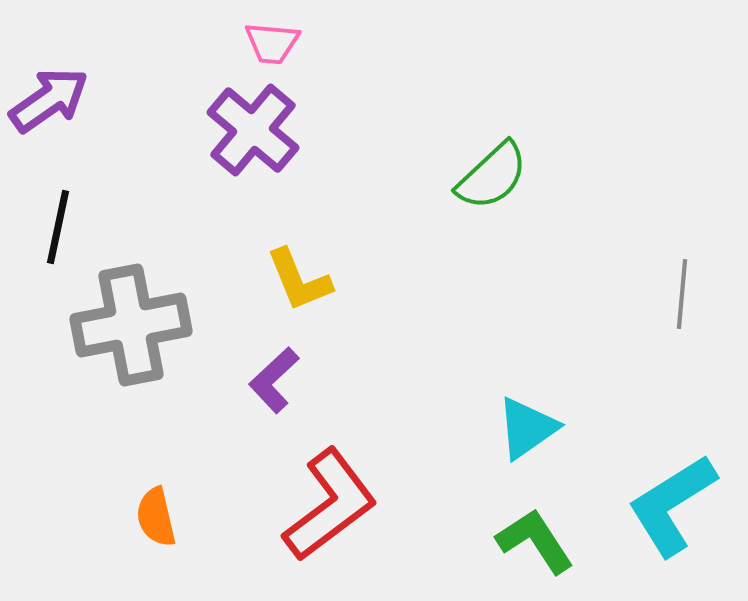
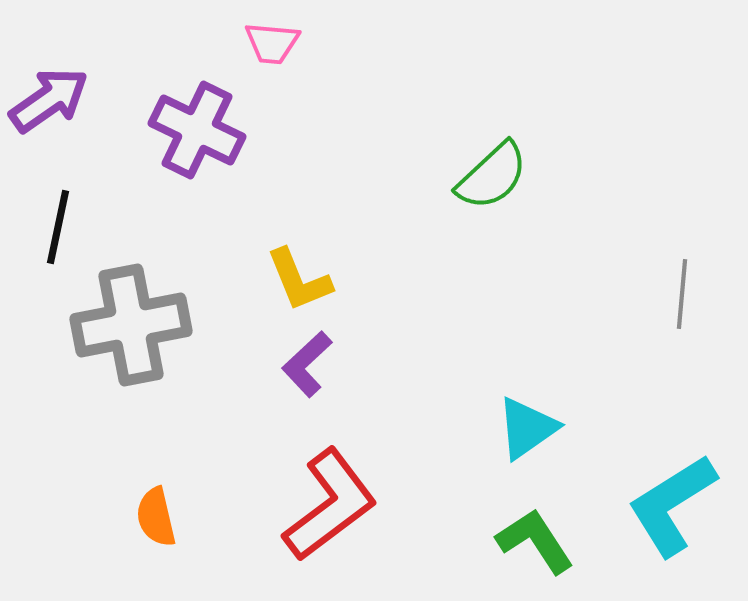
purple cross: moved 56 px left; rotated 14 degrees counterclockwise
purple L-shape: moved 33 px right, 16 px up
